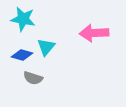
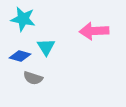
pink arrow: moved 2 px up
cyan triangle: rotated 12 degrees counterclockwise
blue diamond: moved 2 px left, 1 px down
